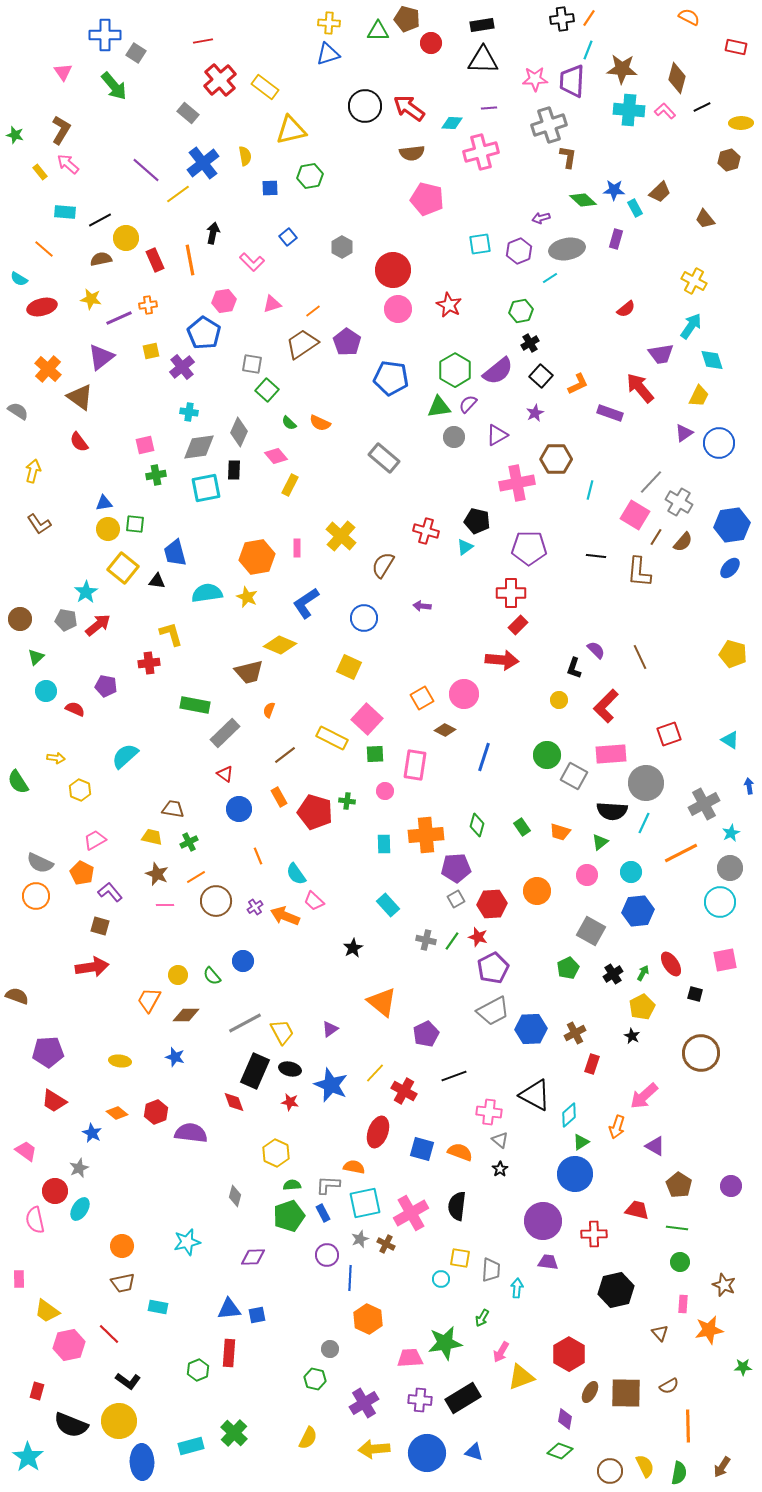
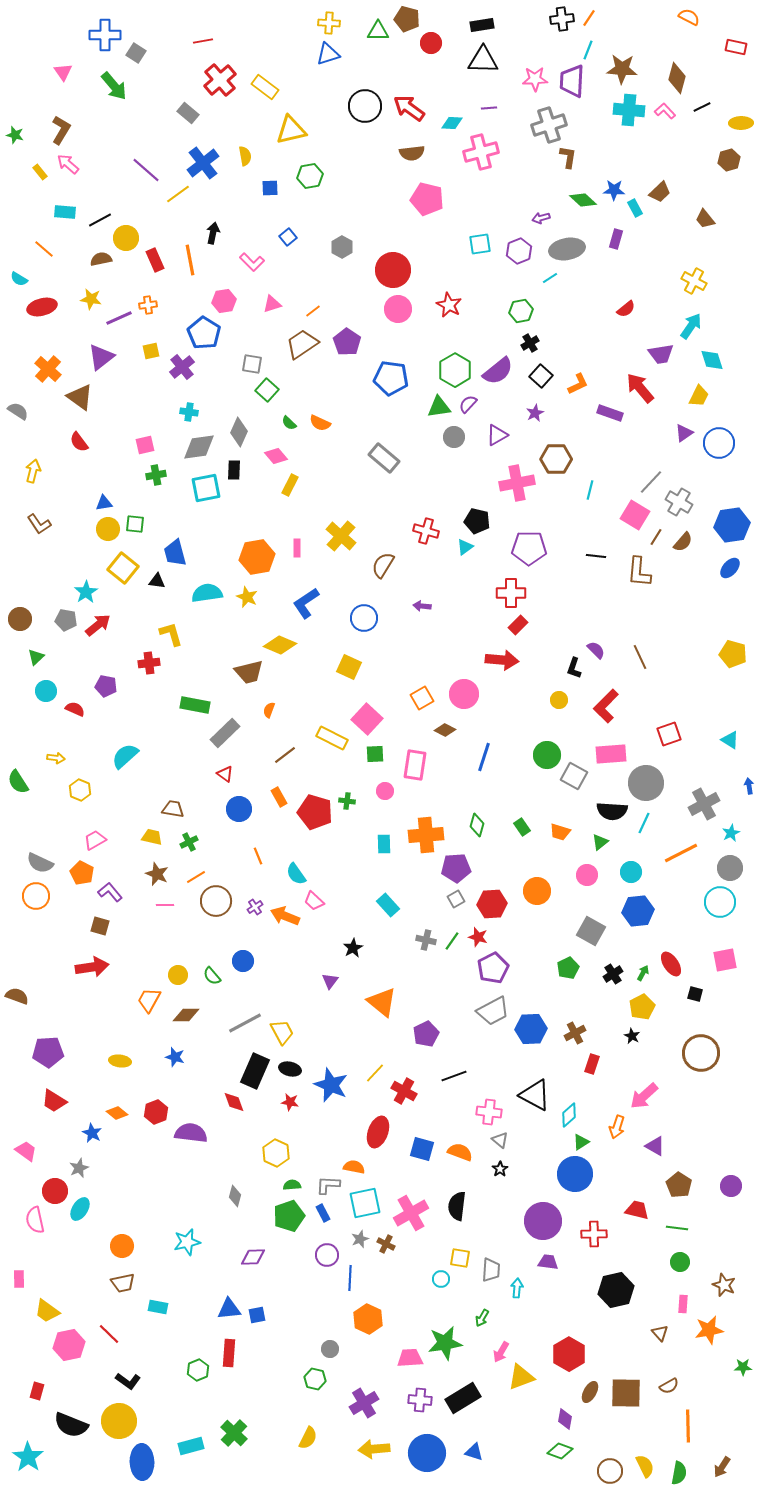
purple triangle at (330, 1029): moved 48 px up; rotated 18 degrees counterclockwise
